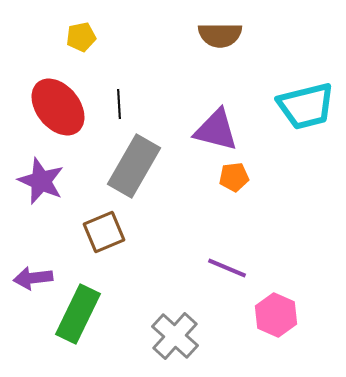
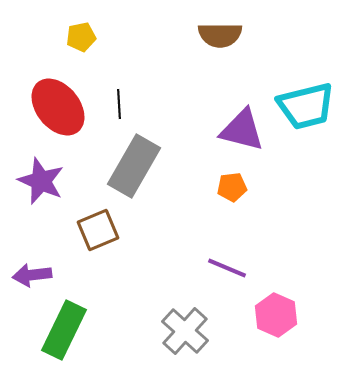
purple triangle: moved 26 px right
orange pentagon: moved 2 px left, 10 px down
brown square: moved 6 px left, 2 px up
purple arrow: moved 1 px left, 3 px up
green rectangle: moved 14 px left, 16 px down
gray cross: moved 10 px right, 5 px up
